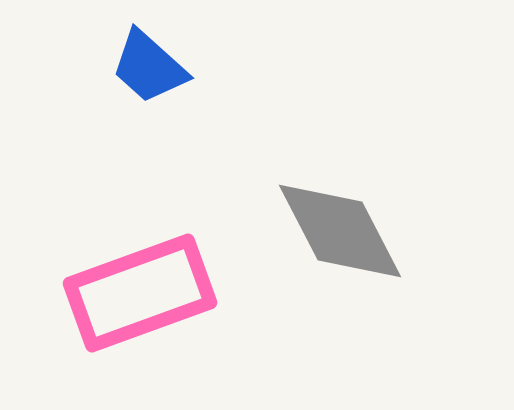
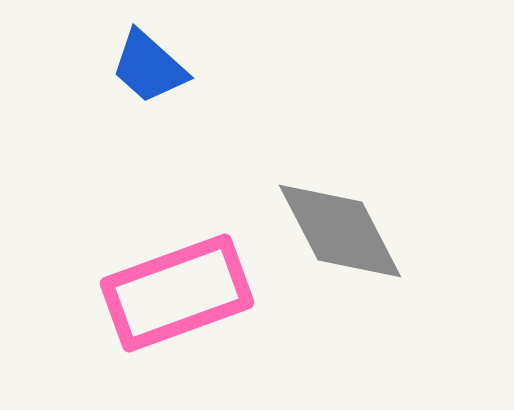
pink rectangle: moved 37 px right
